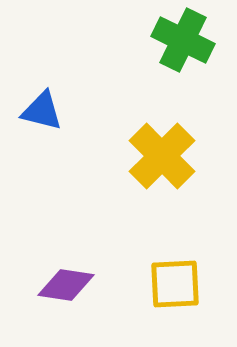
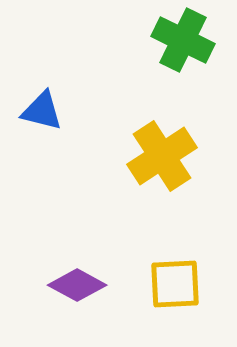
yellow cross: rotated 12 degrees clockwise
purple diamond: moved 11 px right; rotated 20 degrees clockwise
